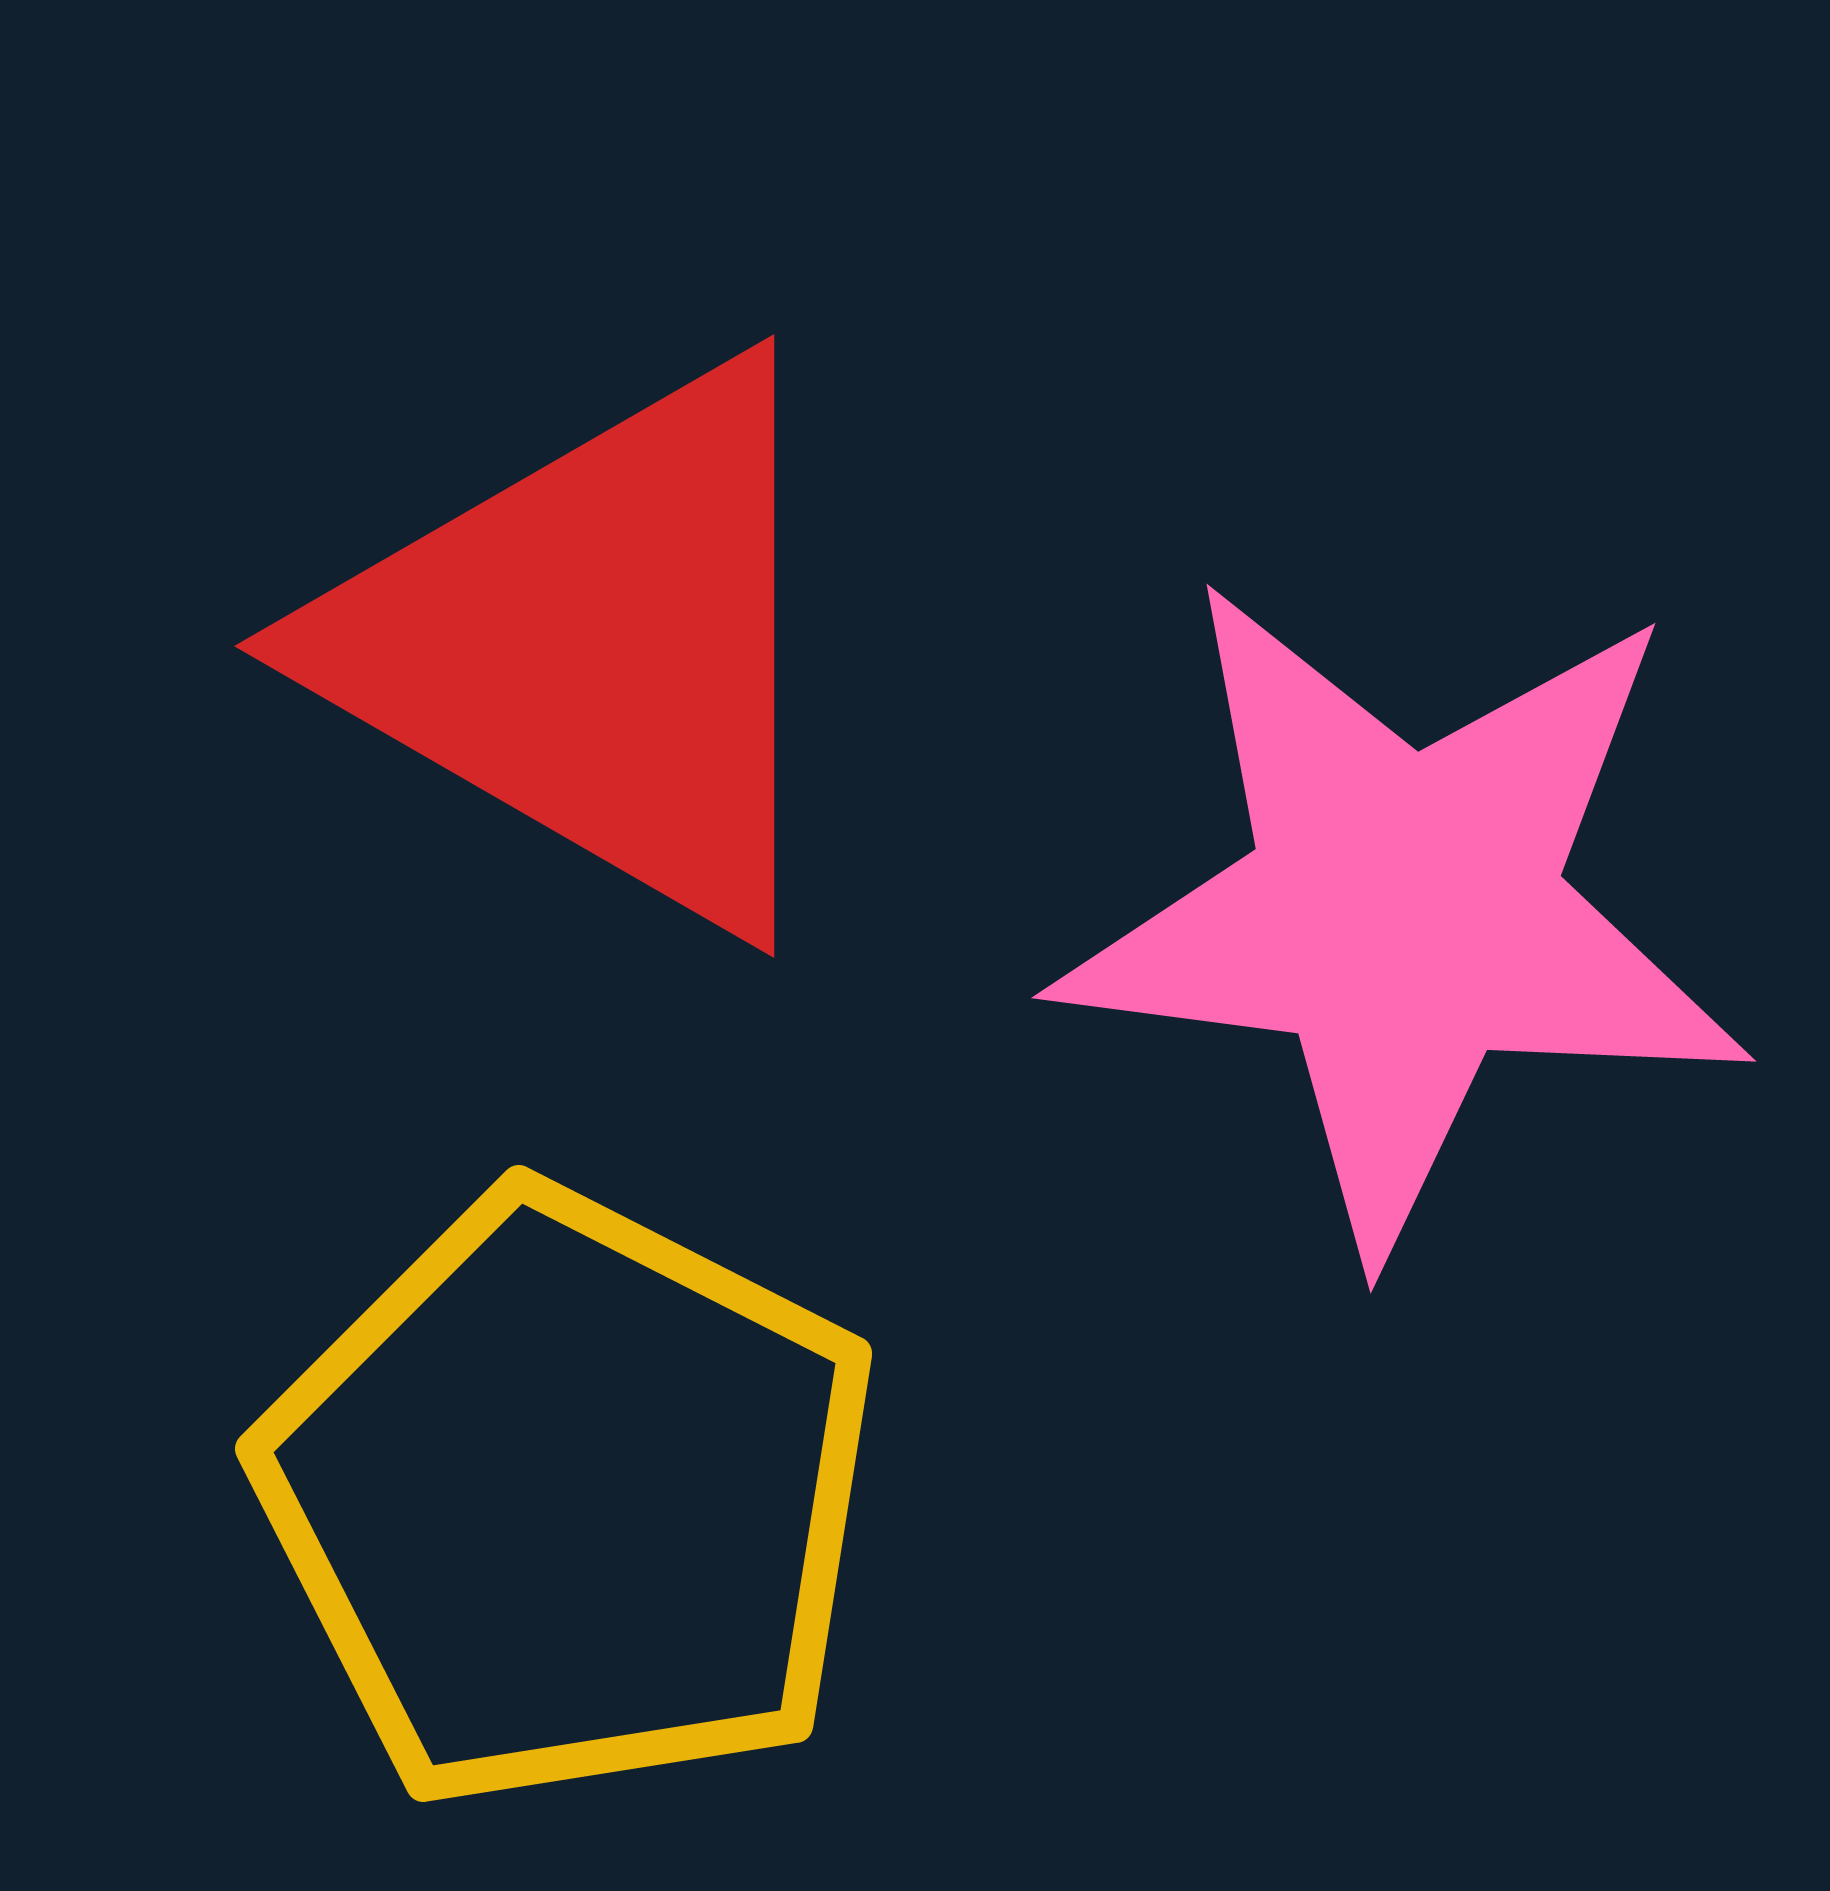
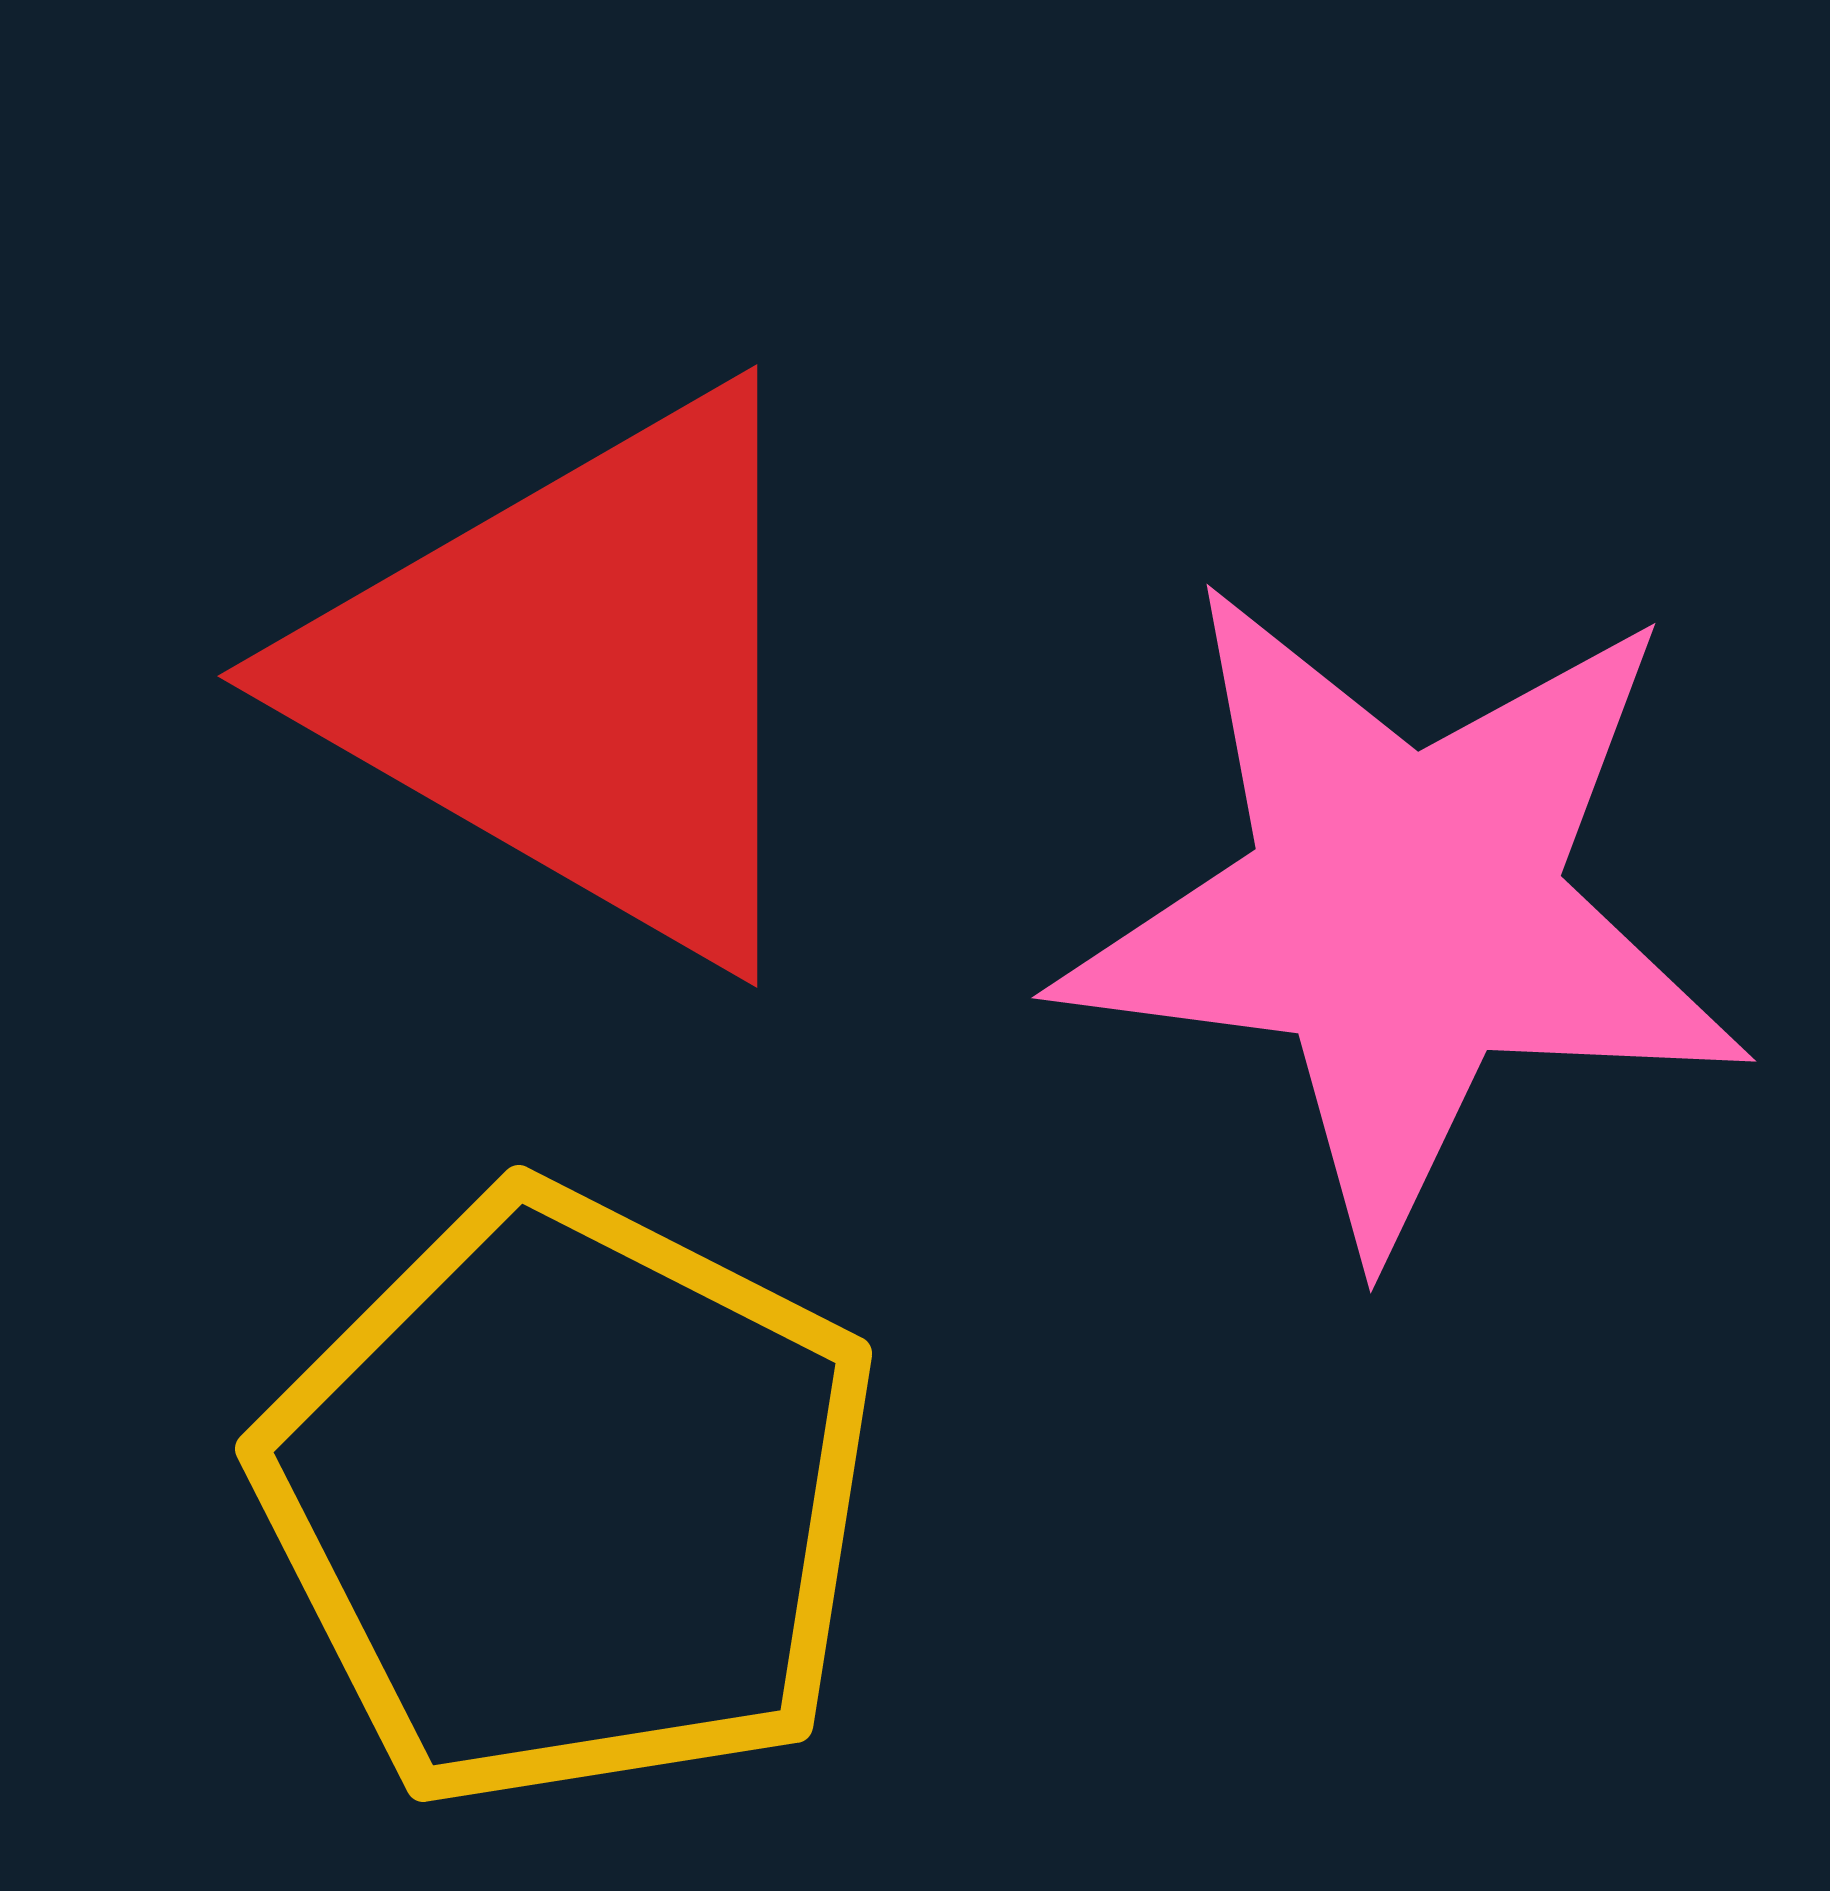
red triangle: moved 17 px left, 30 px down
